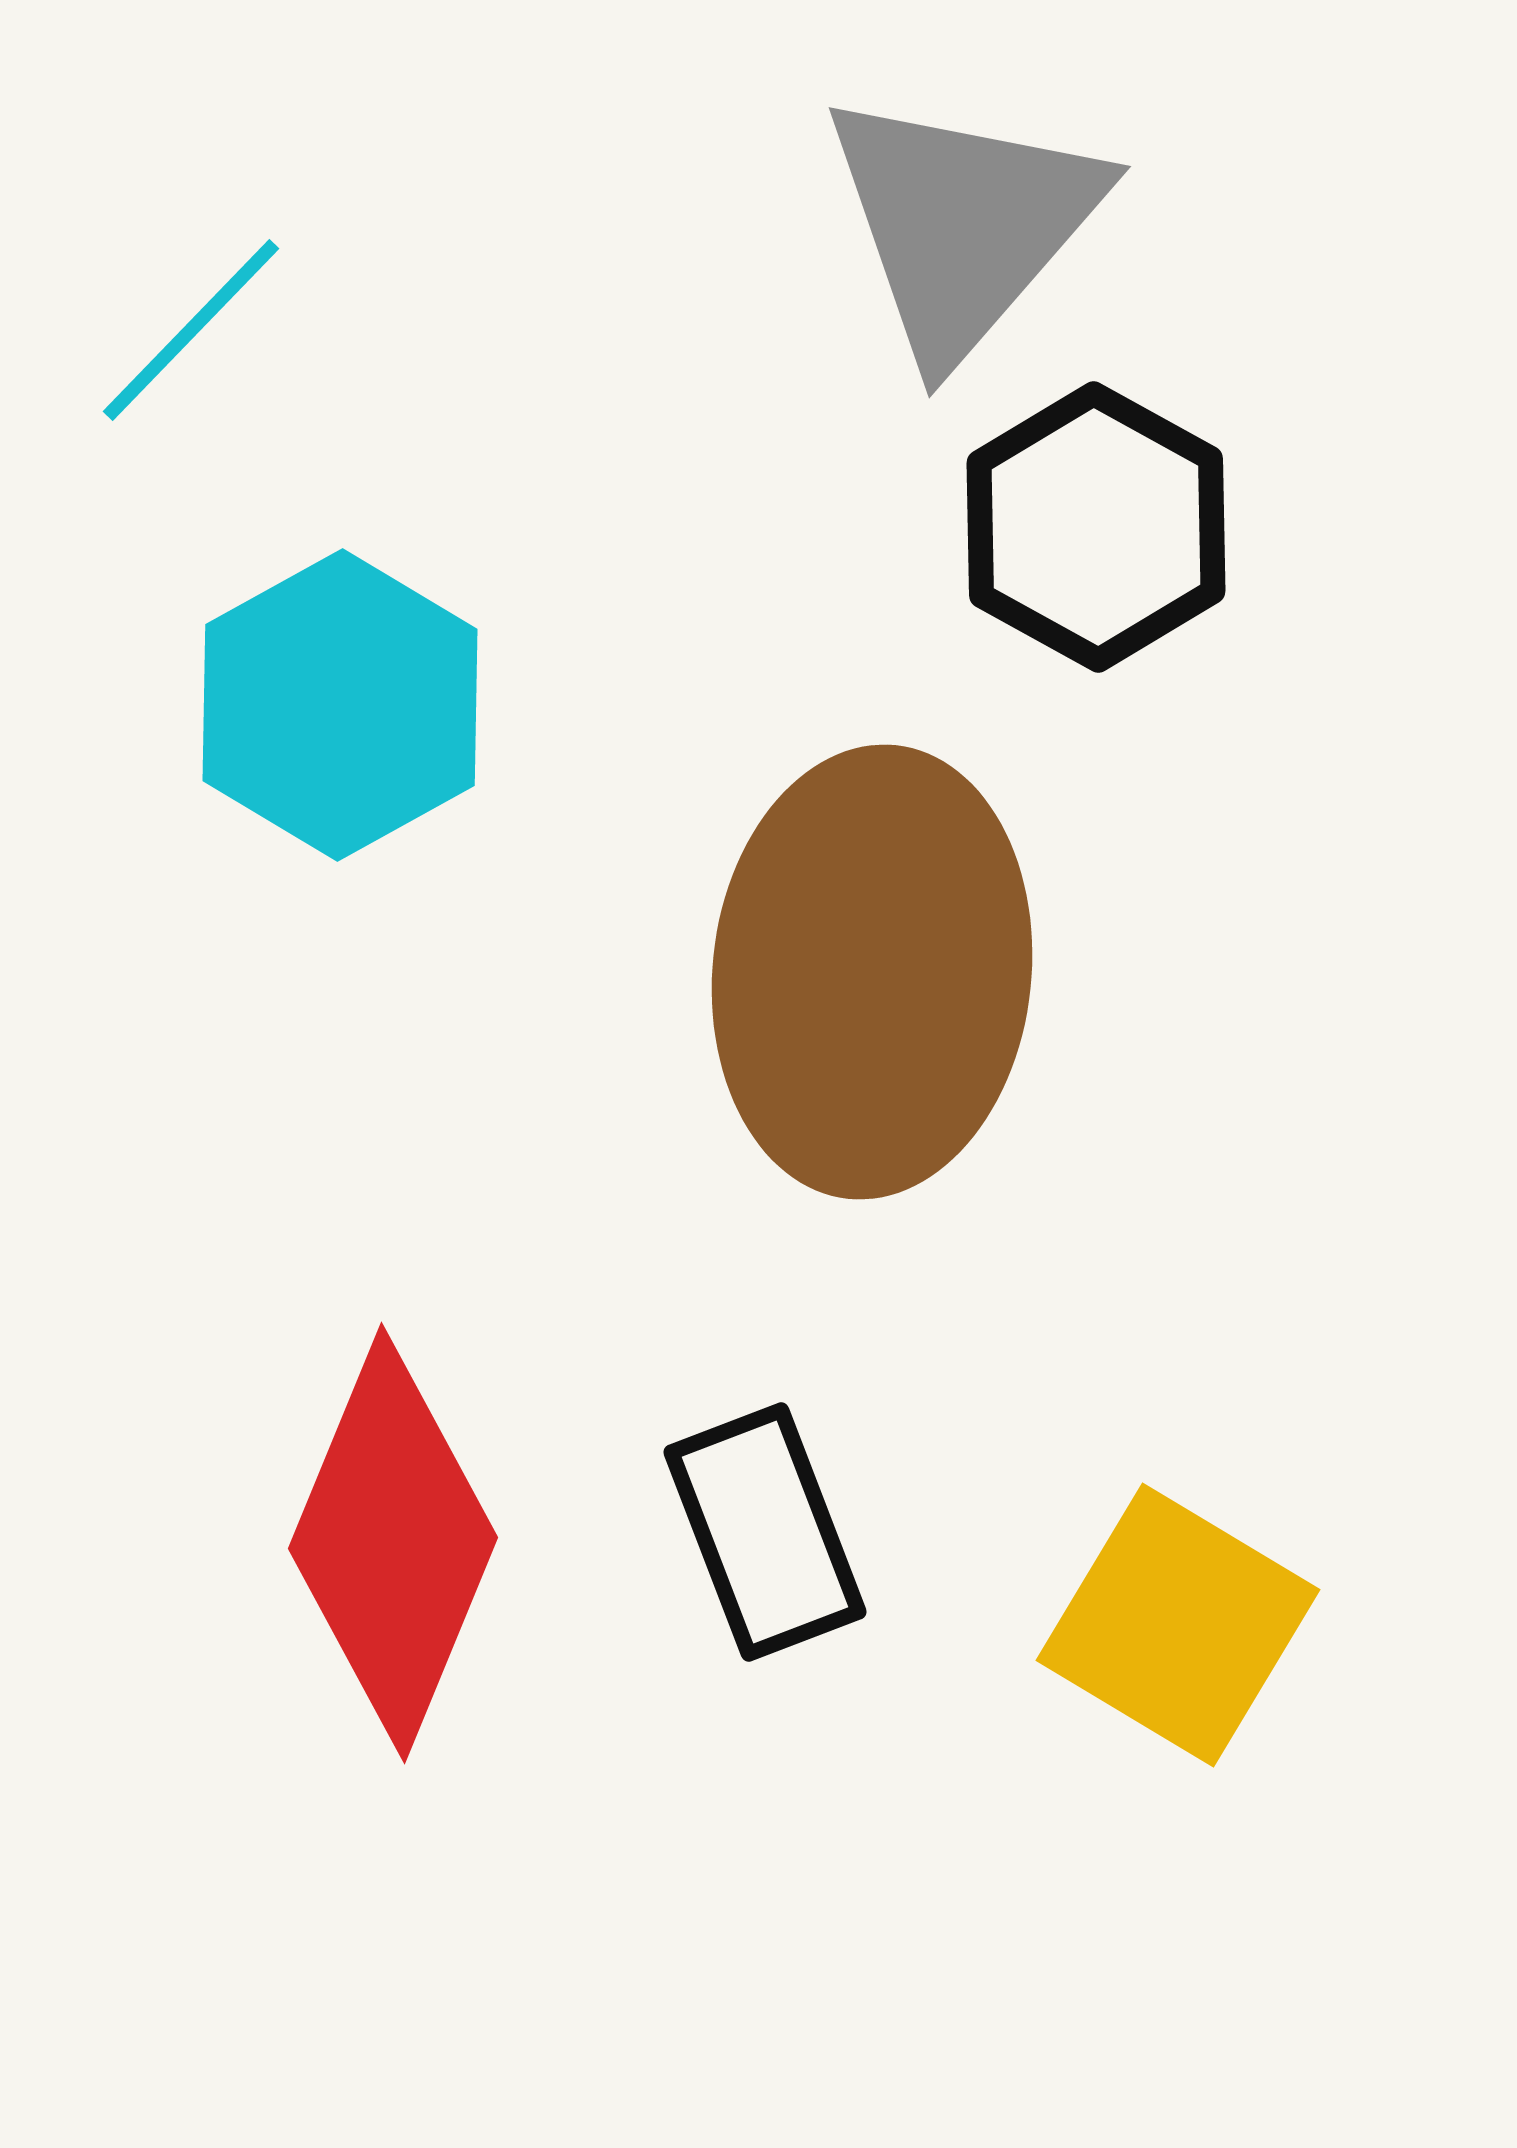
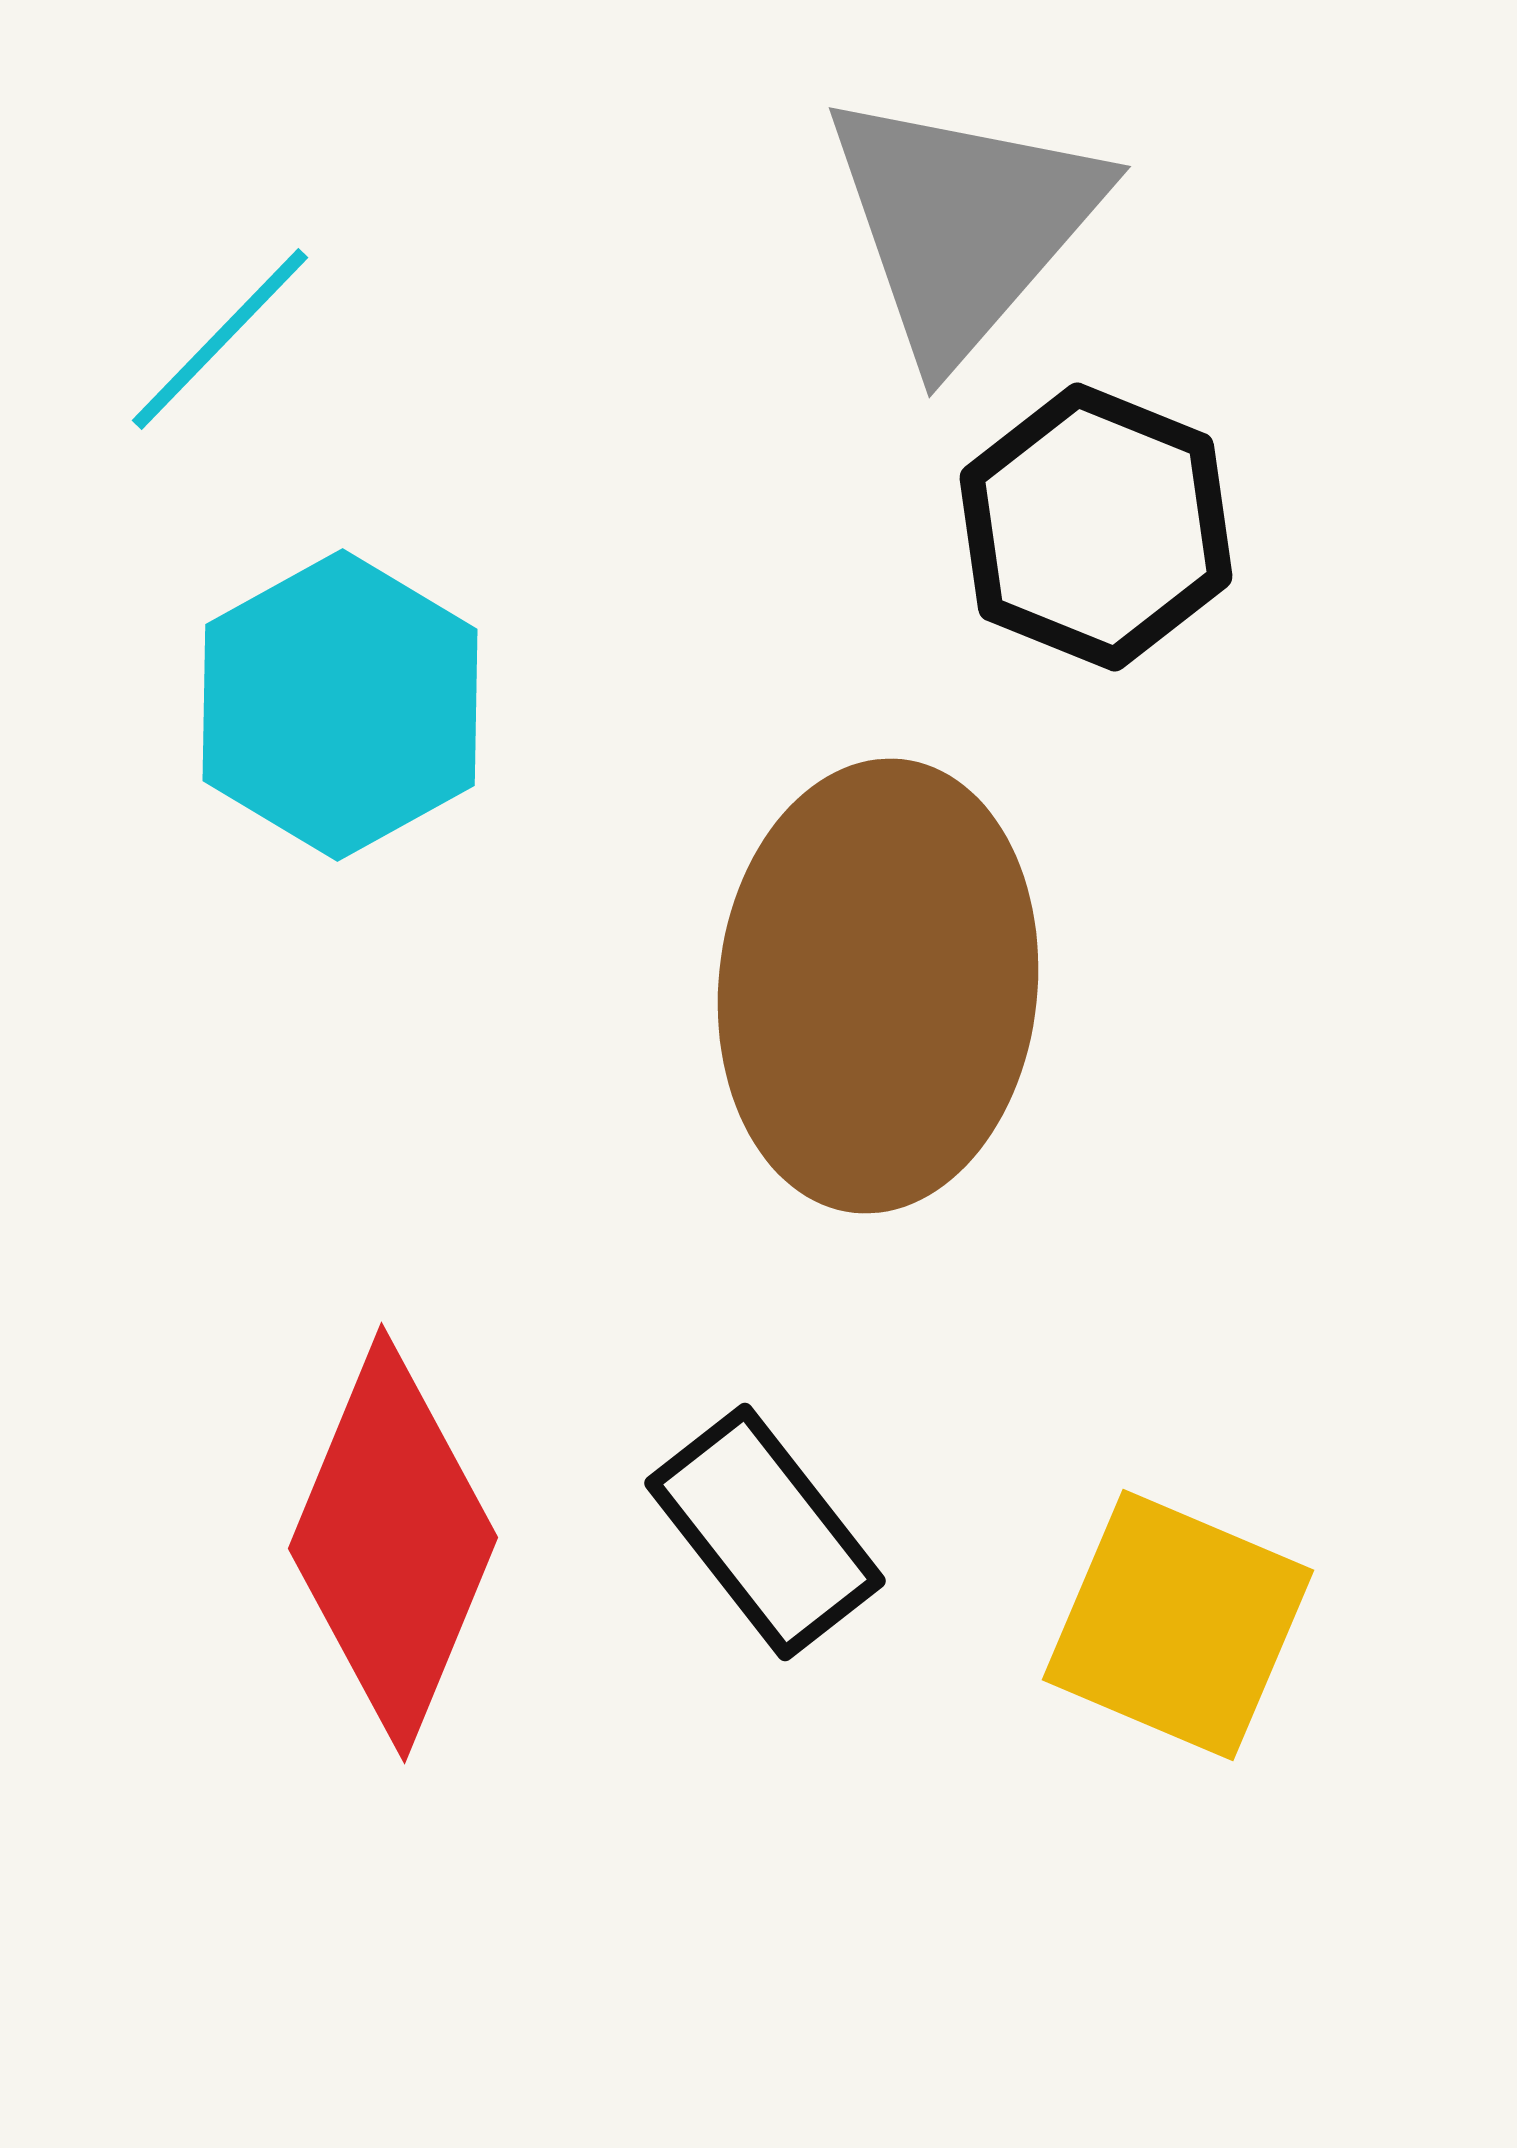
cyan line: moved 29 px right, 9 px down
black hexagon: rotated 7 degrees counterclockwise
brown ellipse: moved 6 px right, 14 px down
black rectangle: rotated 17 degrees counterclockwise
yellow square: rotated 8 degrees counterclockwise
